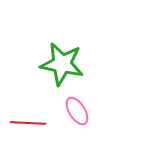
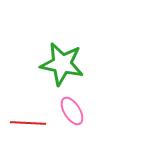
pink ellipse: moved 5 px left
